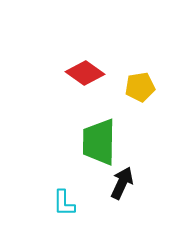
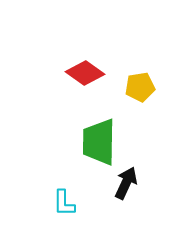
black arrow: moved 4 px right
